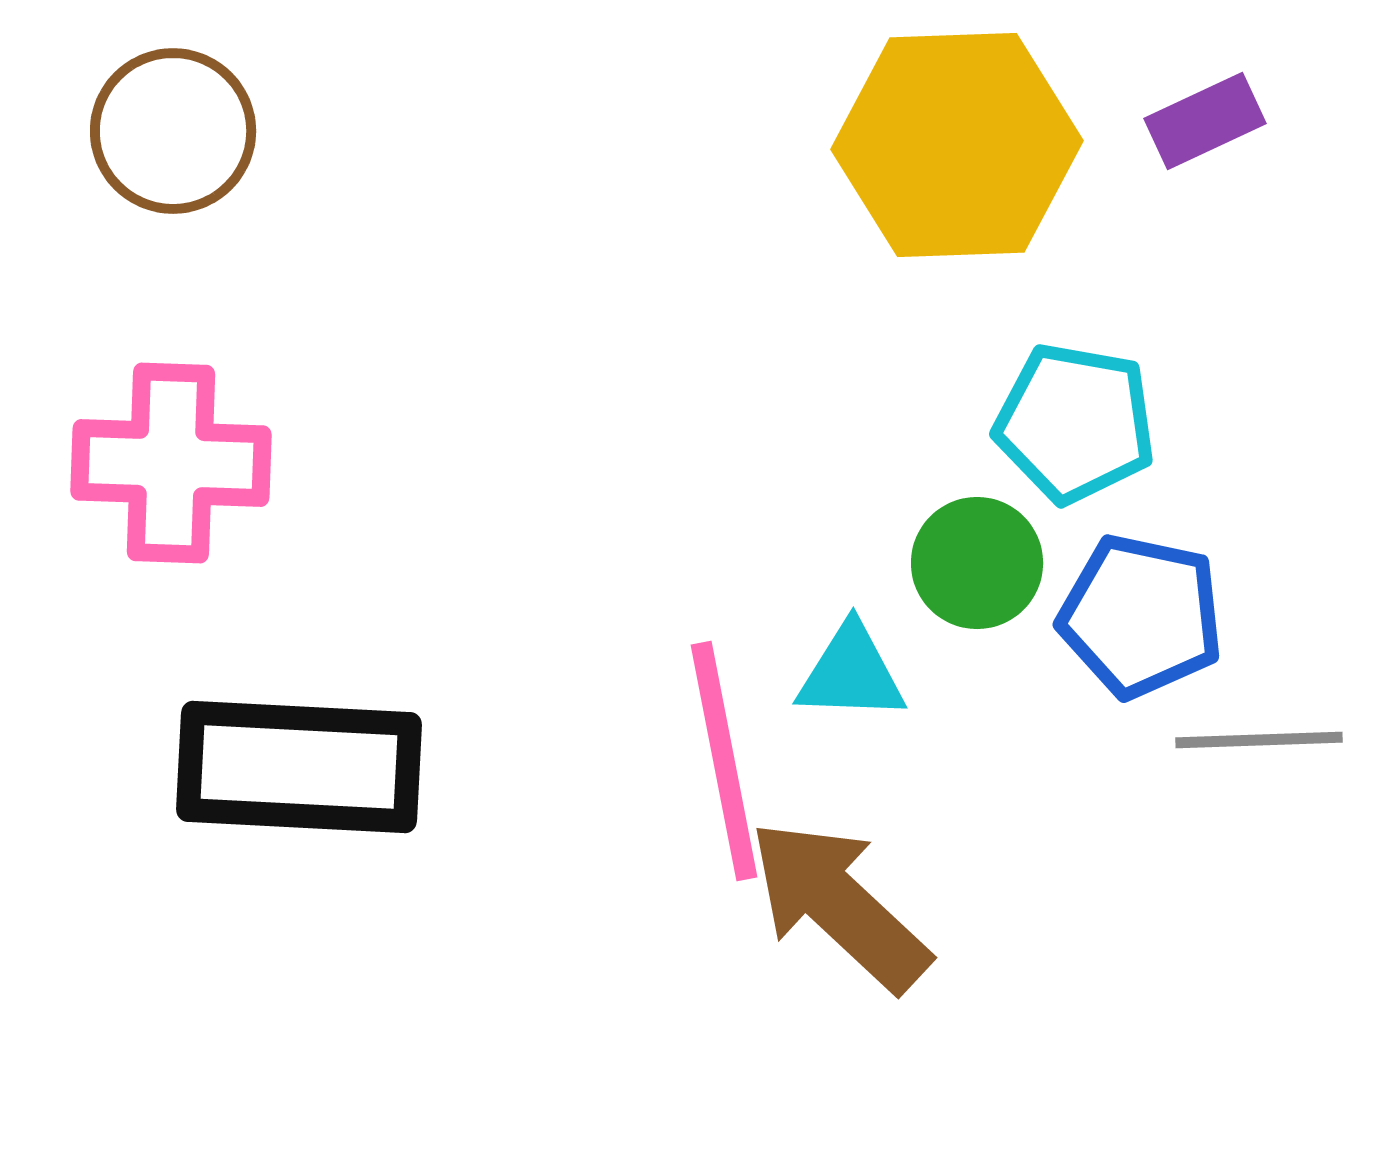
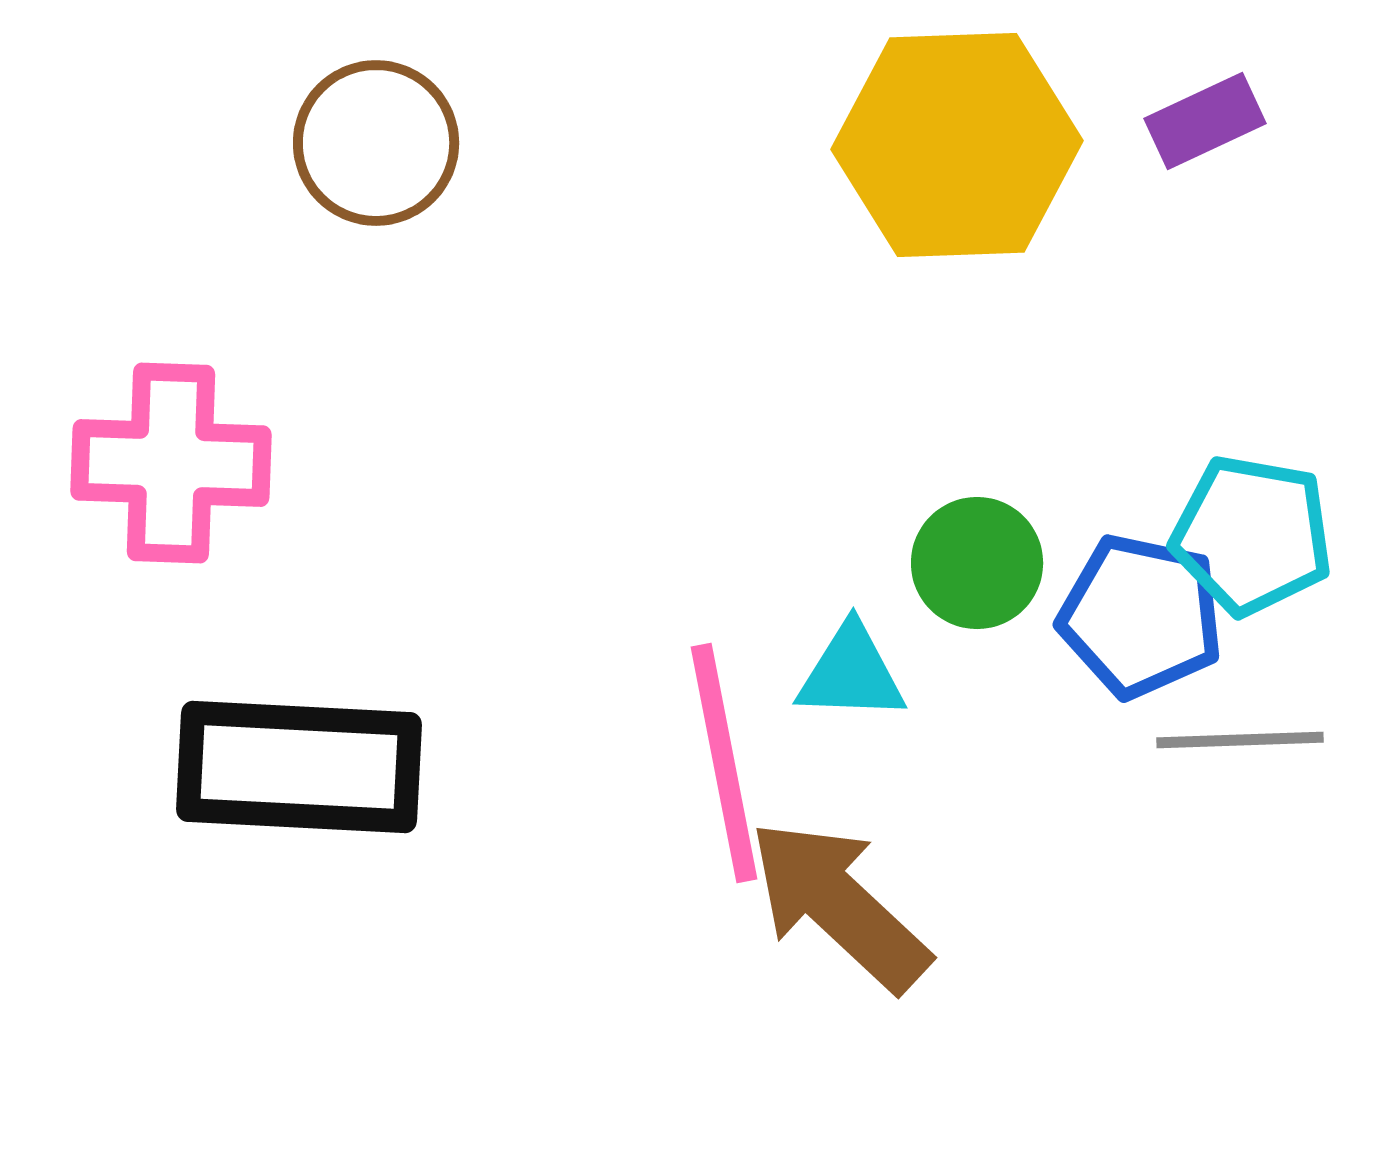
brown circle: moved 203 px right, 12 px down
cyan pentagon: moved 177 px right, 112 px down
gray line: moved 19 px left
pink line: moved 2 px down
